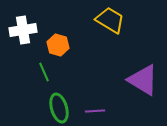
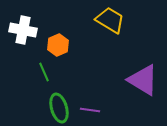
white cross: rotated 20 degrees clockwise
orange hexagon: rotated 20 degrees clockwise
purple line: moved 5 px left, 1 px up; rotated 12 degrees clockwise
